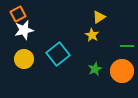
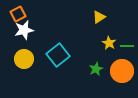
yellow star: moved 17 px right, 8 px down
cyan square: moved 1 px down
green star: moved 1 px right
